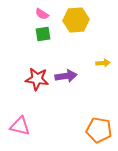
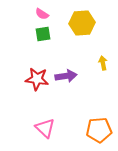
yellow hexagon: moved 6 px right, 3 px down
yellow arrow: rotated 96 degrees counterclockwise
pink triangle: moved 25 px right, 2 px down; rotated 30 degrees clockwise
orange pentagon: rotated 15 degrees counterclockwise
